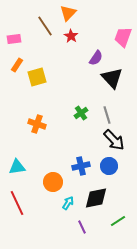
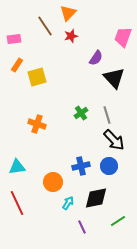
red star: rotated 24 degrees clockwise
black triangle: moved 2 px right
